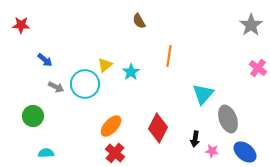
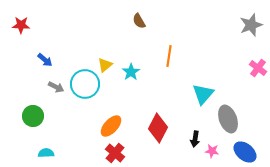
gray star: rotated 15 degrees clockwise
